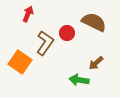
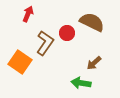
brown semicircle: moved 2 px left
brown arrow: moved 2 px left
green arrow: moved 2 px right, 3 px down
